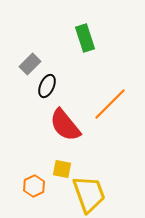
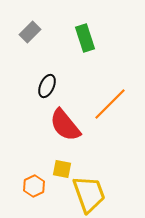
gray rectangle: moved 32 px up
